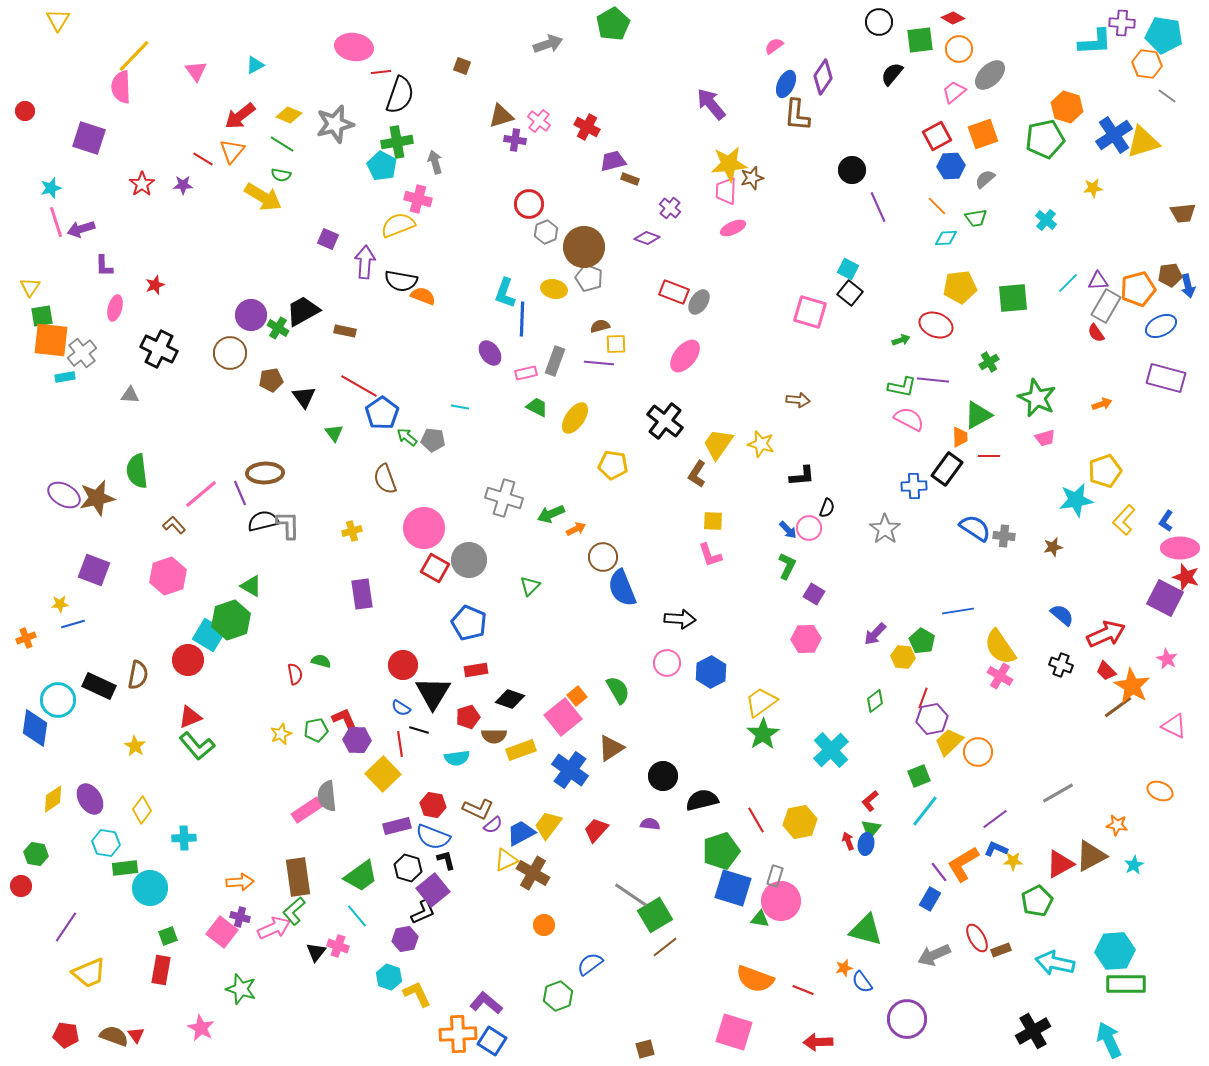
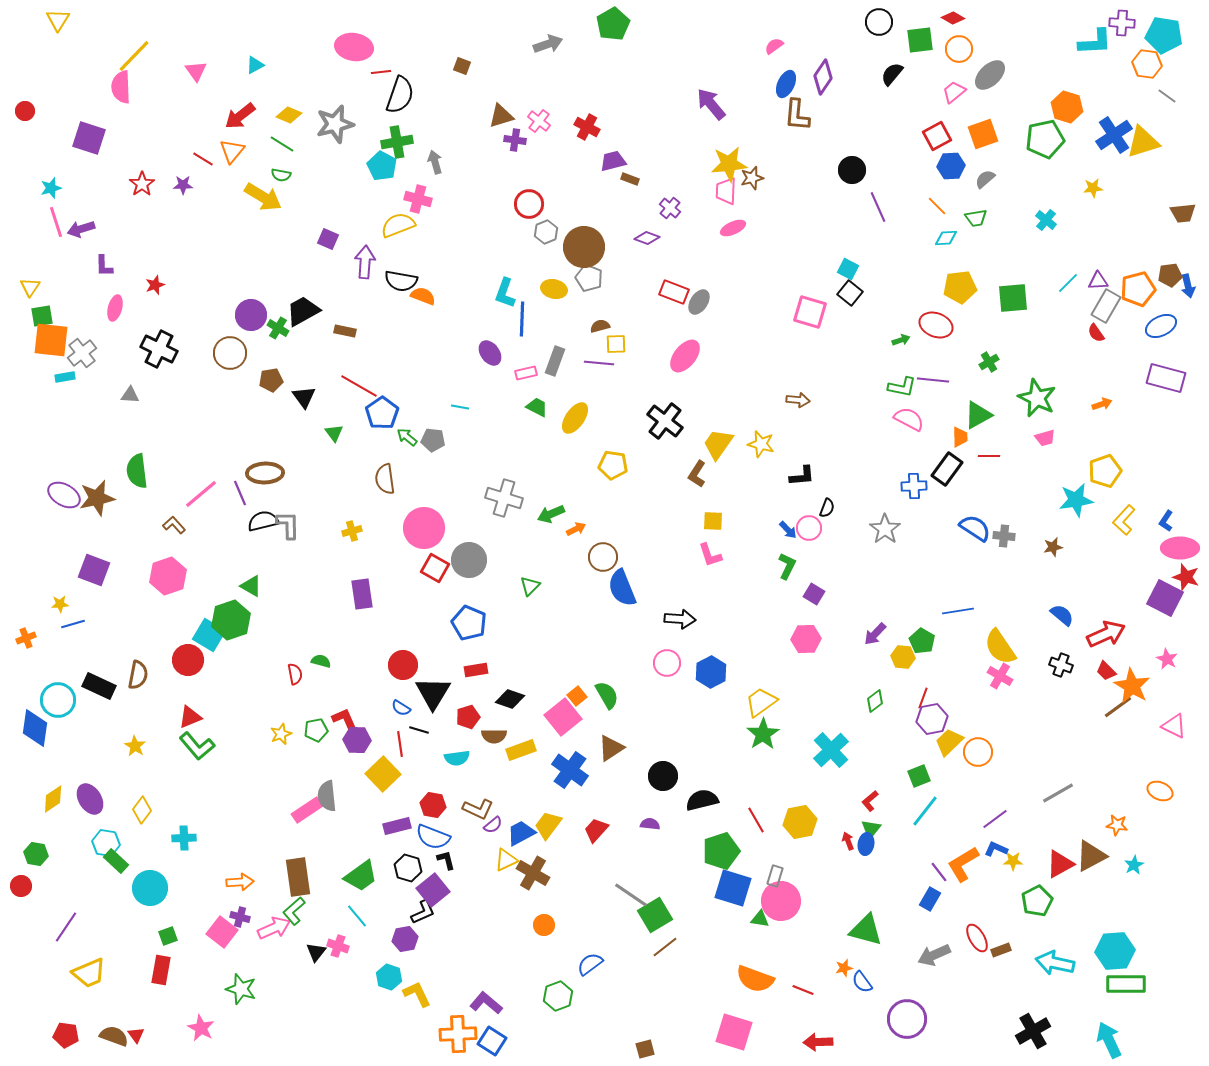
brown semicircle at (385, 479): rotated 12 degrees clockwise
green semicircle at (618, 690): moved 11 px left, 5 px down
green rectangle at (125, 868): moved 9 px left, 7 px up; rotated 50 degrees clockwise
